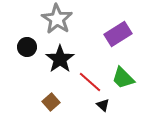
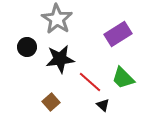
black star: rotated 28 degrees clockwise
